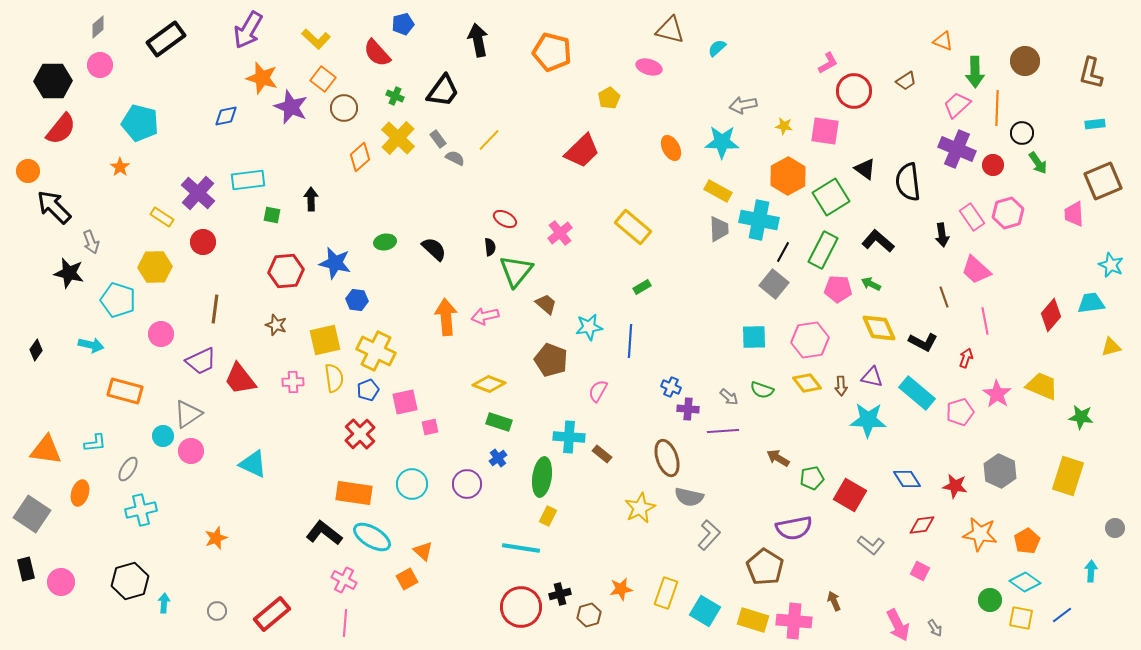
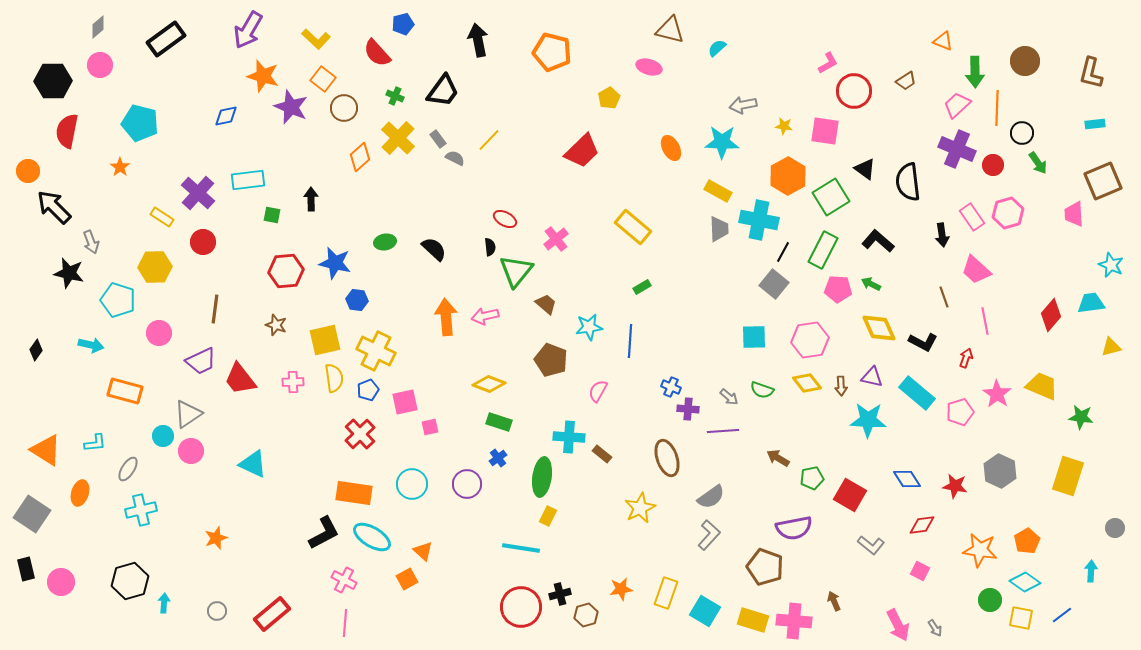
orange star at (262, 78): moved 1 px right, 2 px up
red semicircle at (61, 129): moved 6 px right, 2 px down; rotated 152 degrees clockwise
pink cross at (560, 233): moved 4 px left, 6 px down
pink circle at (161, 334): moved 2 px left, 1 px up
orange triangle at (46, 450): rotated 24 degrees clockwise
gray semicircle at (689, 497): moved 22 px right; rotated 48 degrees counterclockwise
black L-shape at (324, 533): rotated 114 degrees clockwise
orange star at (980, 534): moved 16 px down
brown pentagon at (765, 567): rotated 12 degrees counterclockwise
brown hexagon at (589, 615): moved 3 px left
